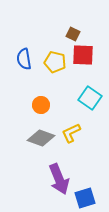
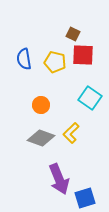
yellow L-shape: rotated 20 degrees counterclockwise
